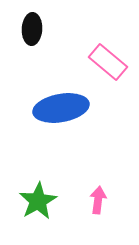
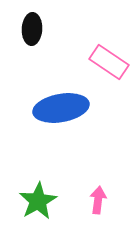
pink rectangle: moved 1 px right; rotated 6 degrees counterclockwise
